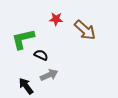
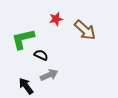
red star: rotated 16 degrees counterclockwise
